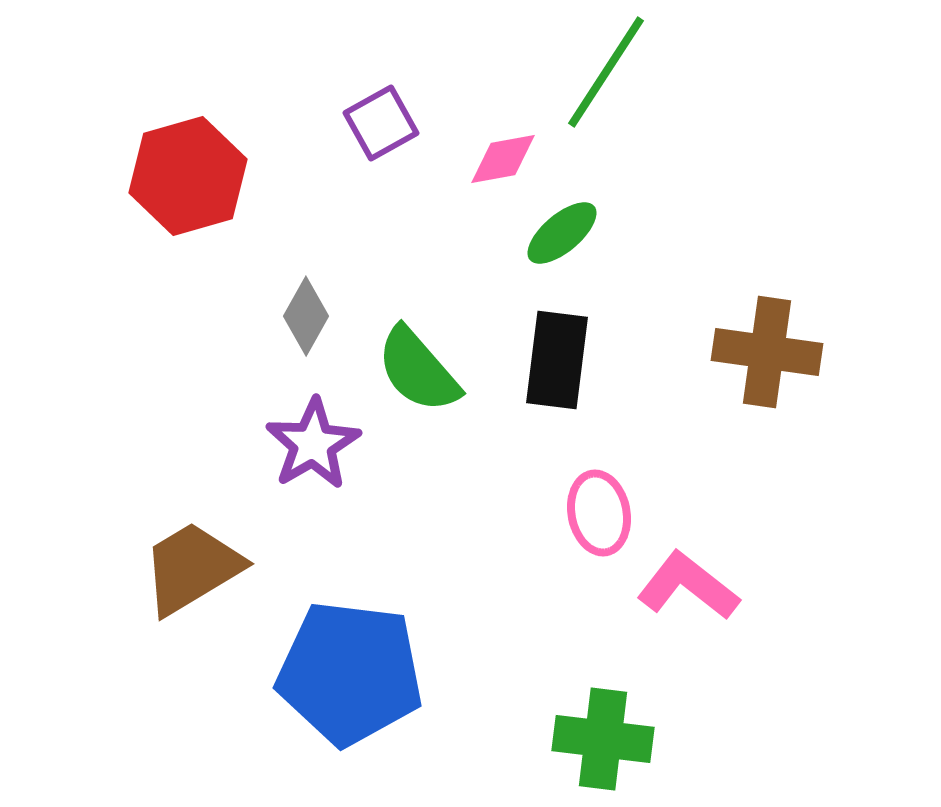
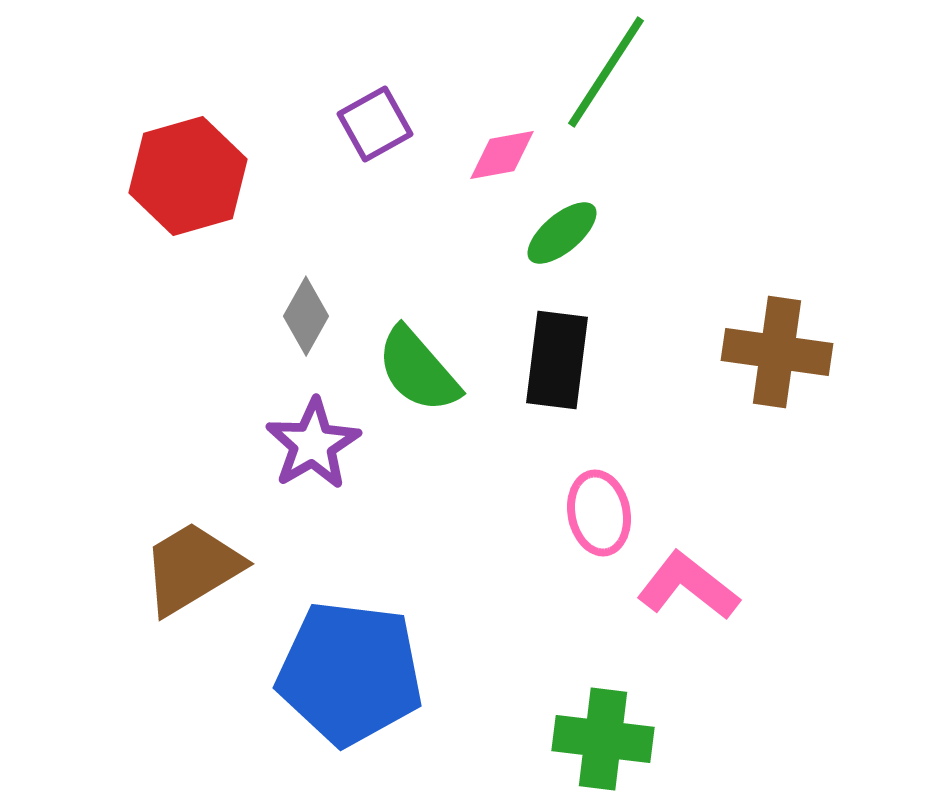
purple square: moved 6 px left, 1 px down
pink diamond: moved 1 px left, 4 px up
brown cross: moved 10 px right
